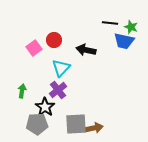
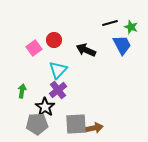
black line: rotated 21 degrees counterclockwise
blue trapezoid: moved 2 px left, 4 px down; rotated 130 degrees counterclockwise
black arrow: rotated 12 degrees clockwise
cyan triangle: moved 3 px left, 2 px down
